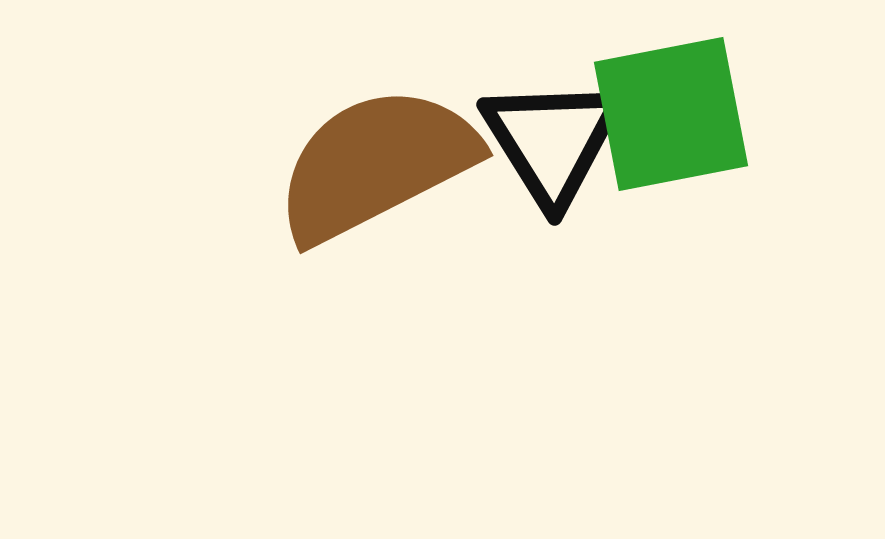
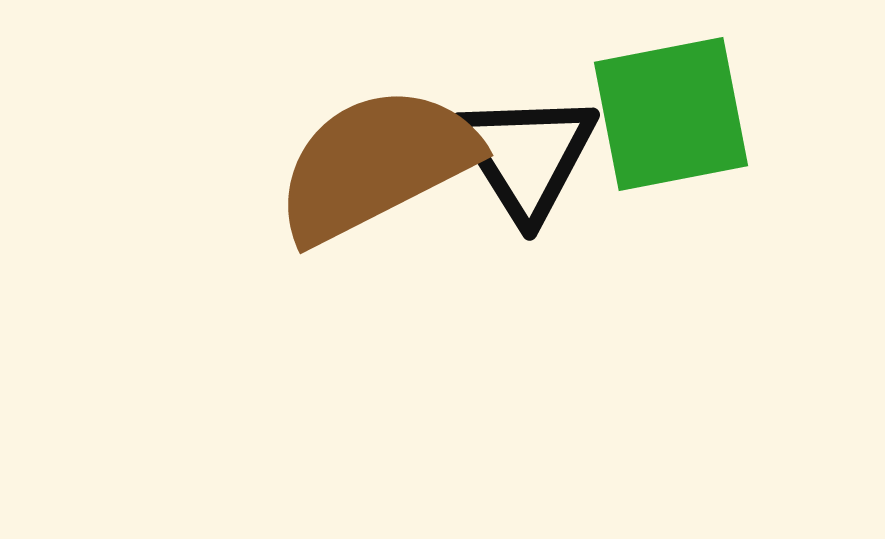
black triangle: moved 25 px left, 15 px down
